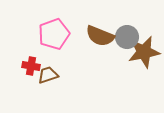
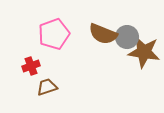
brown semicircle: moved 3 px right, 2 px up
brown star: rotated 20 degrees clockwise
red cross: rotated 30 degrees counterclockwise
brown trapezoid: moved 1 px left, 12 px down
